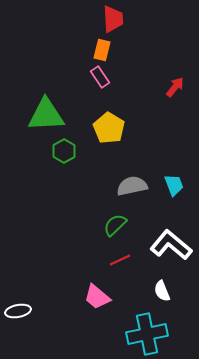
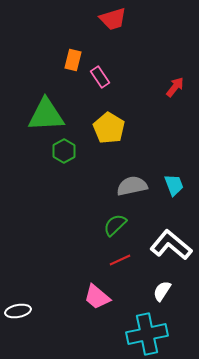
red trapezoid: rotated 76 degrees clockwise
orange rectangle: moved 29 px left, 10 px down
white semicircle: rotated 55 degrees clockwise
